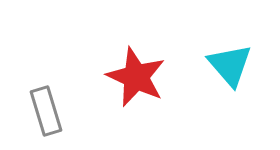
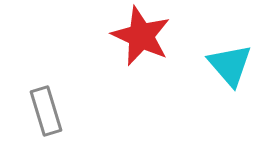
red star: moved 5 px right, 41 px up
